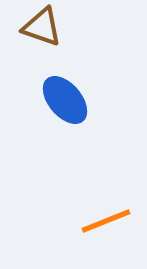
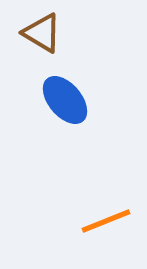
brown triangle: moved 6 px down; rotated 12 degrees clockwise
